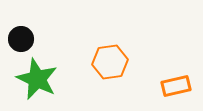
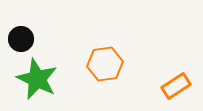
orange hexagon: moved 5 px left, 2 px down
orange rectangle: rotated 20 degrees counterclockwise
